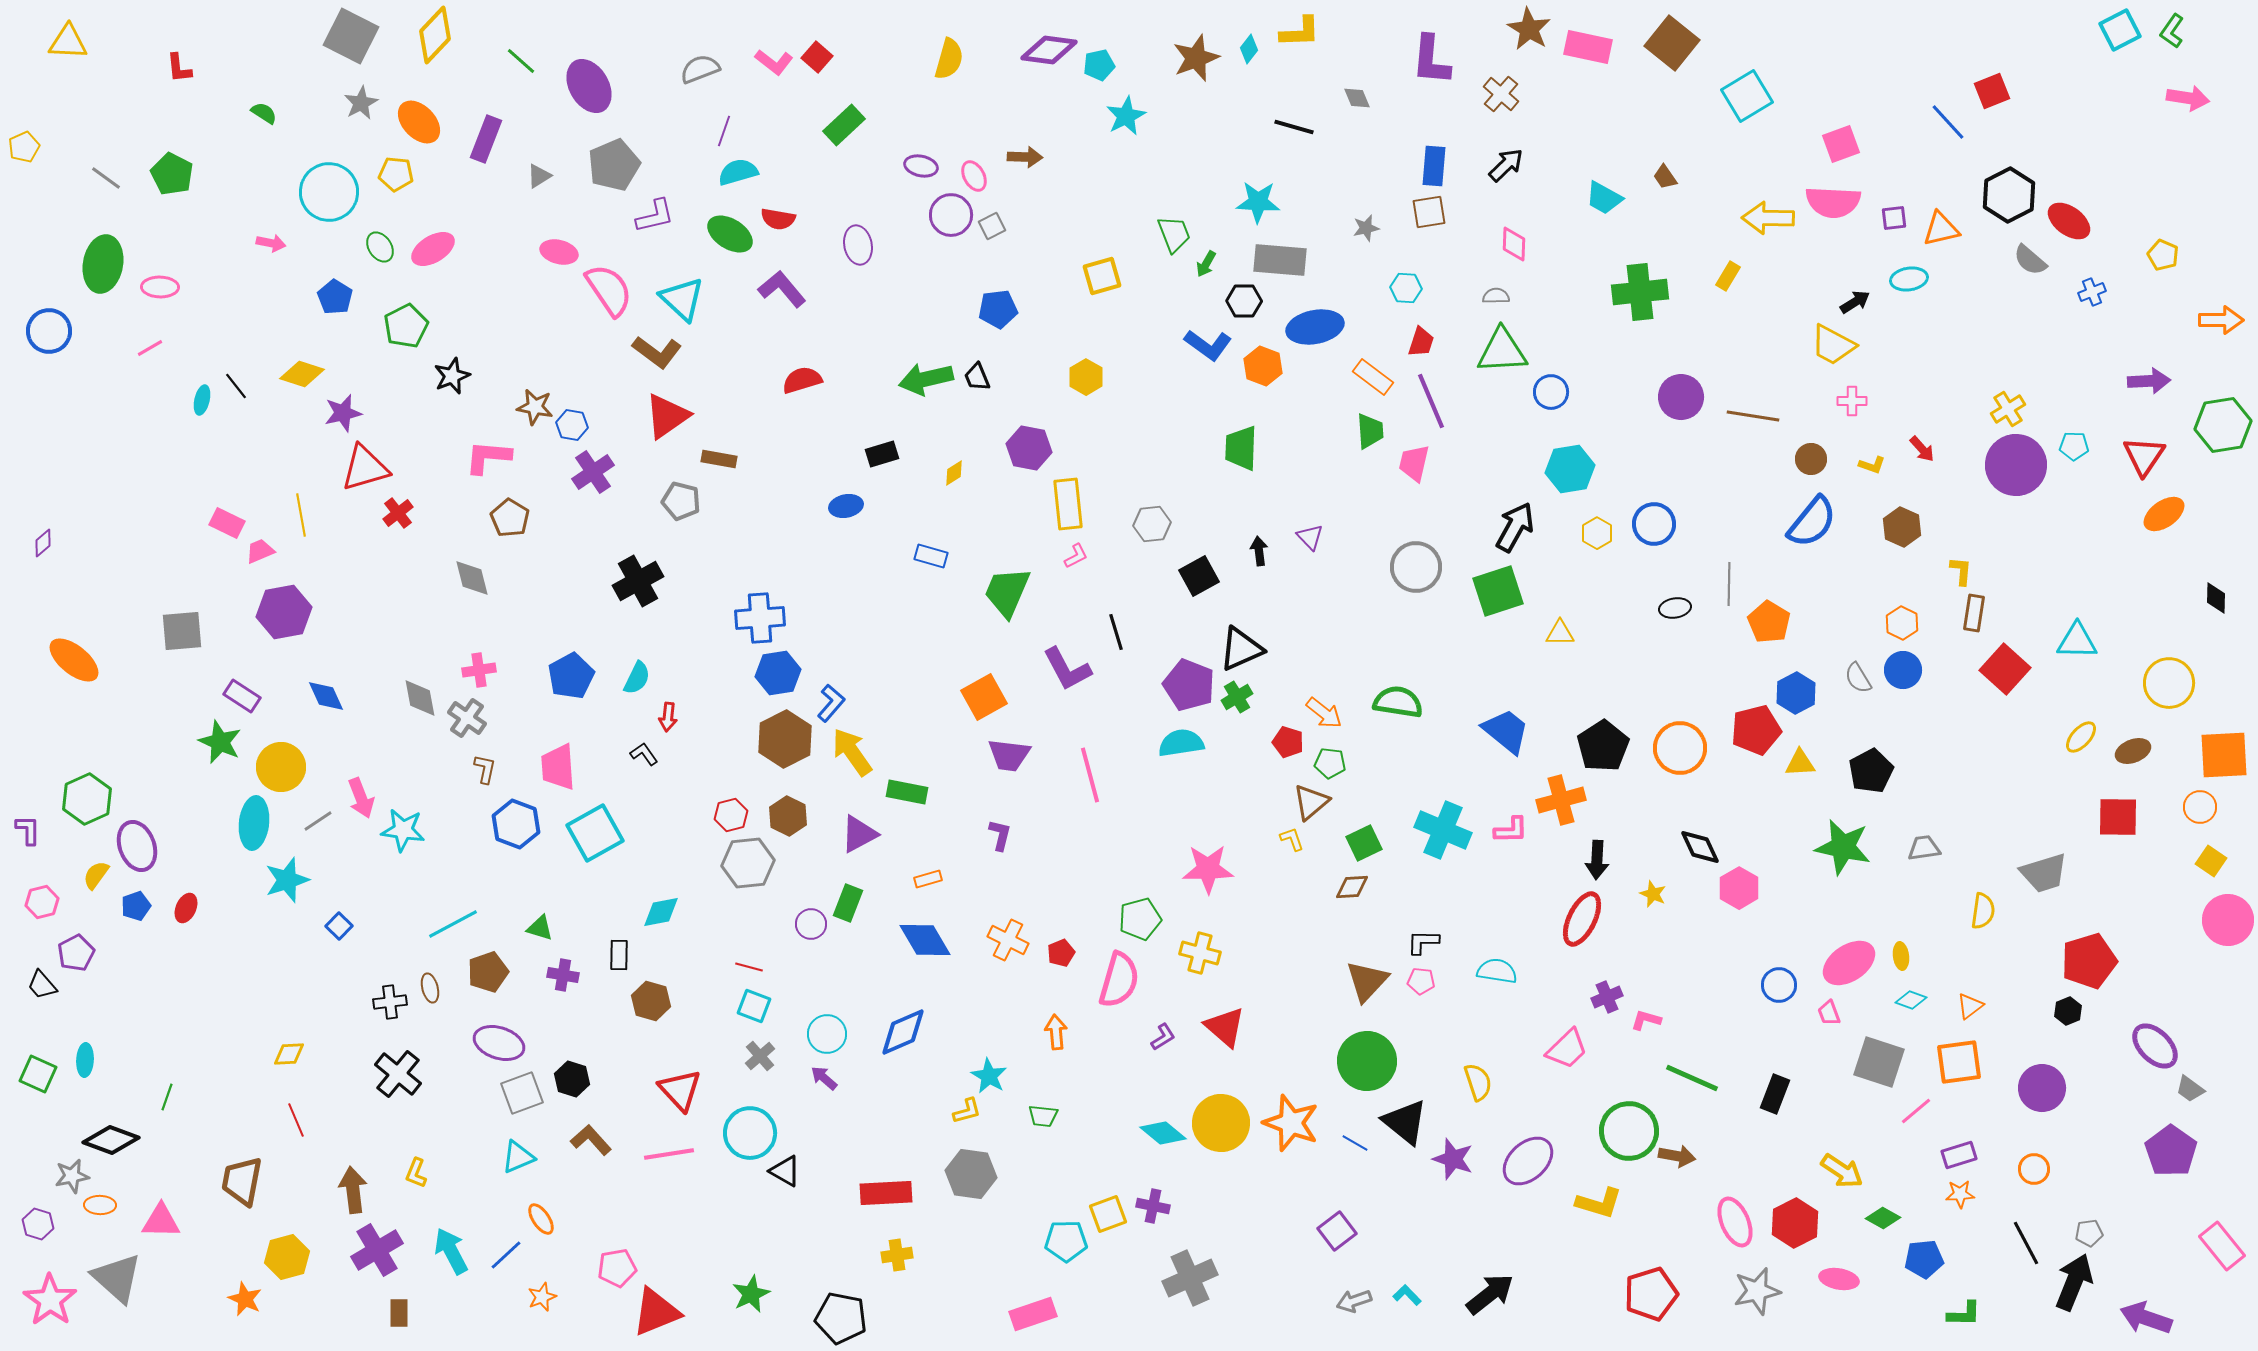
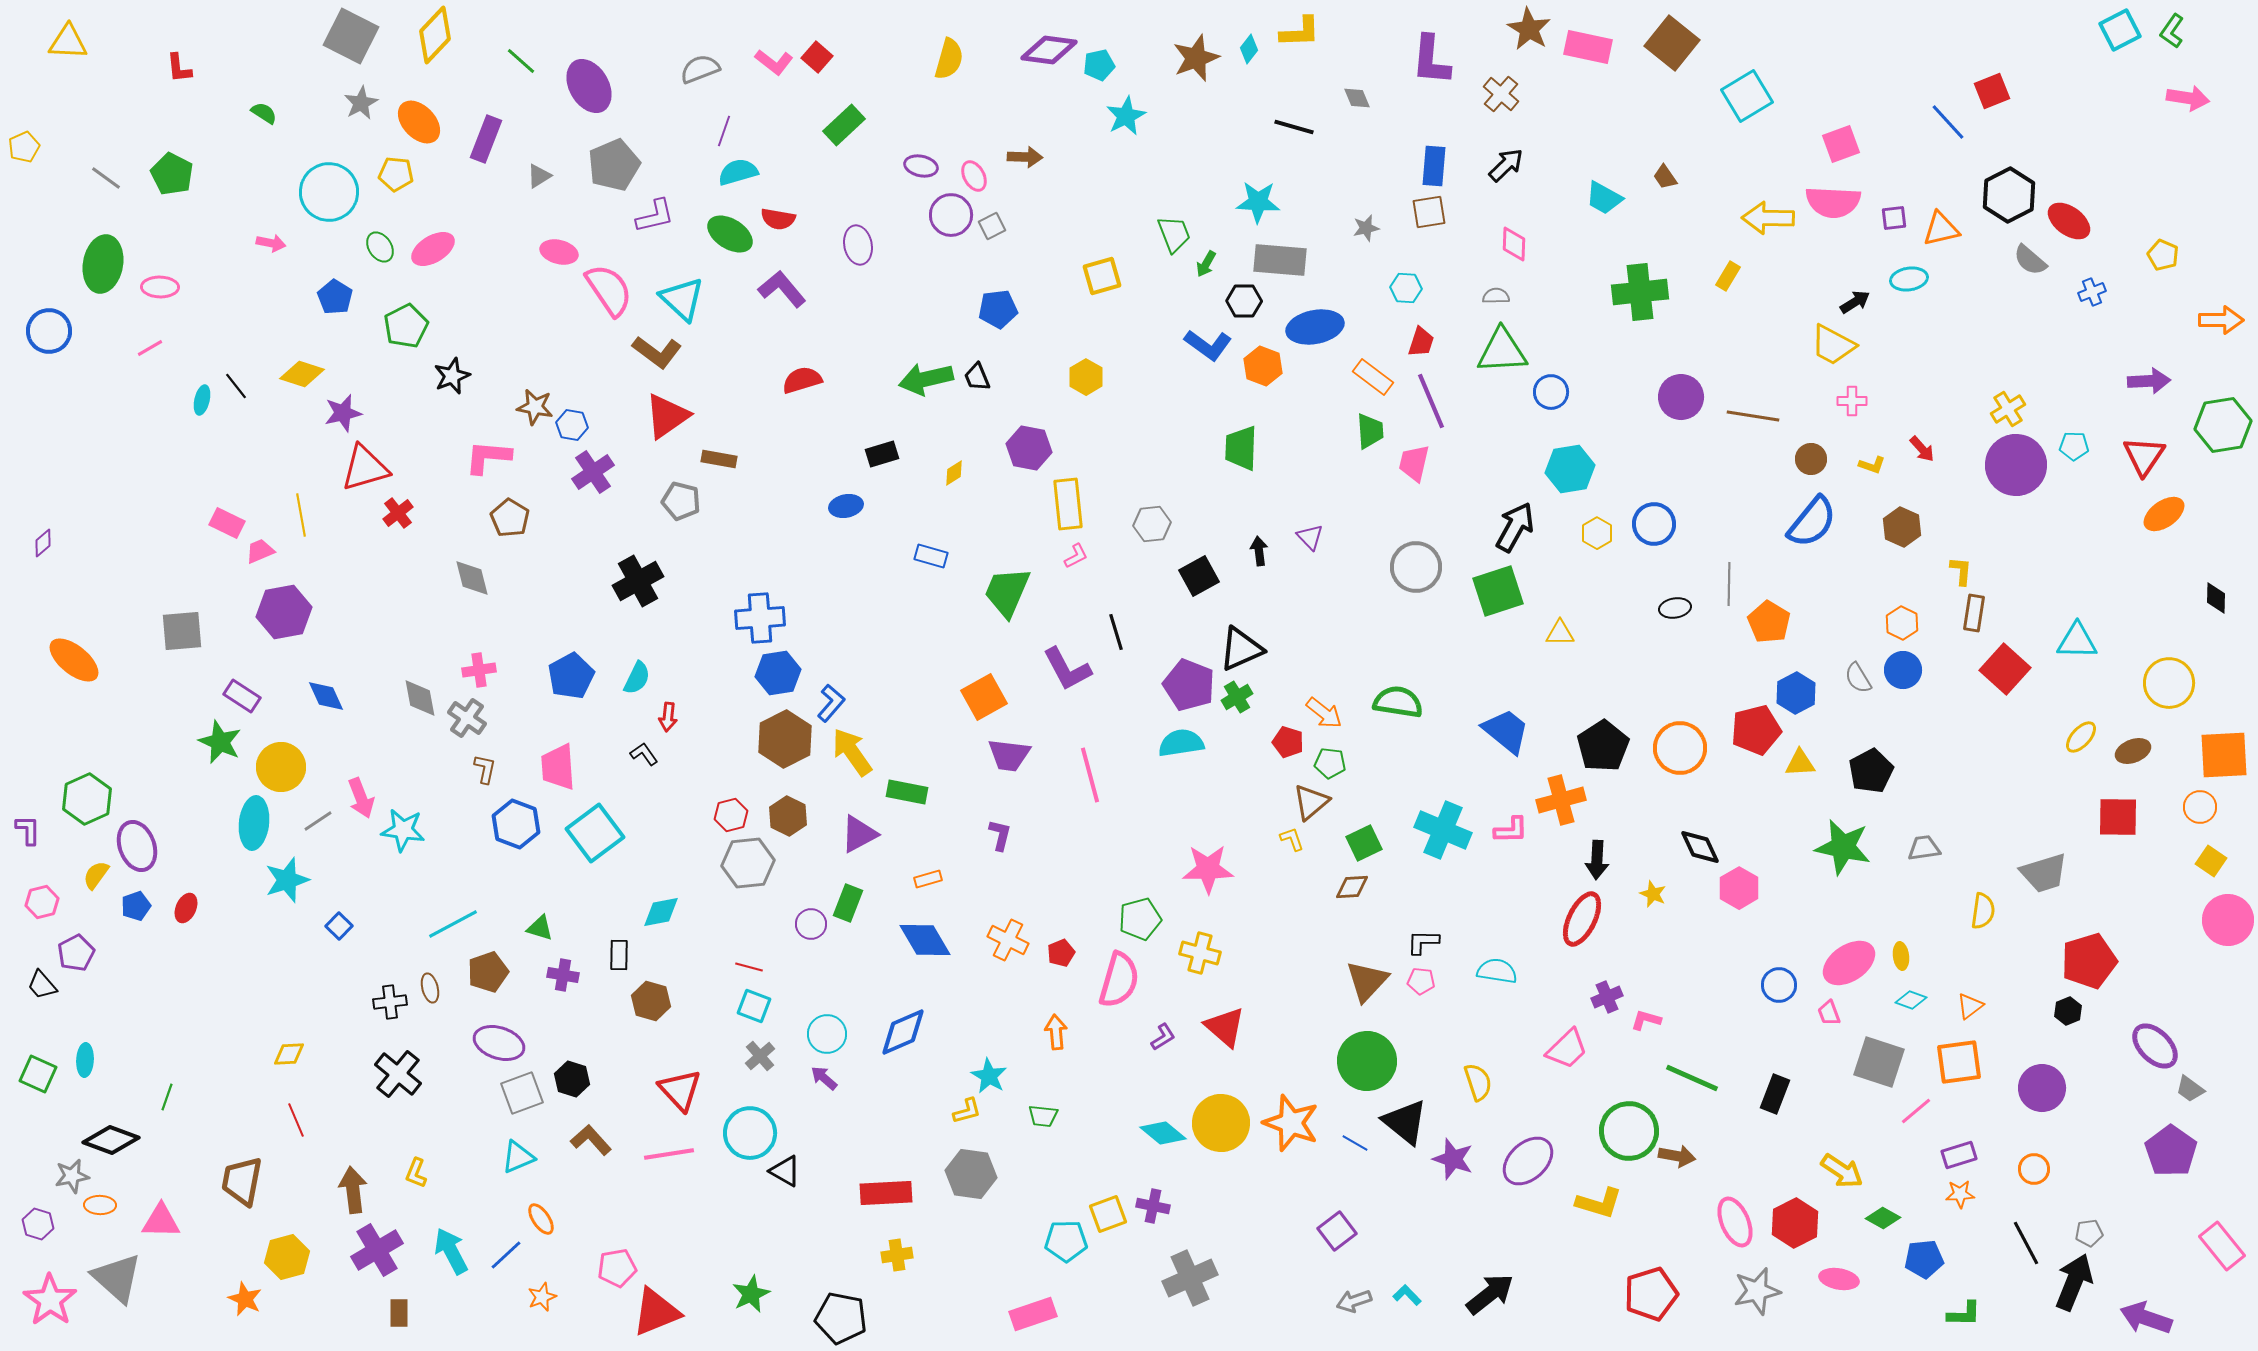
cyan square at (595, 833): rotated 8 degrees counterclockwise
